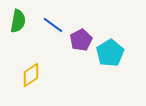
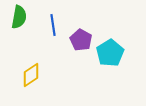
green semicircle: moved 1 px right, 4 px up
blue line: rotated 45 degrees clockwise
purple pentagon: rotated 15 degrees counterclockwise
